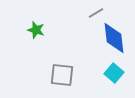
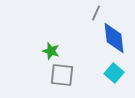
gray line: rotated 35 degrees counterclockwise
green star: moved 15 px right, 21 px down
